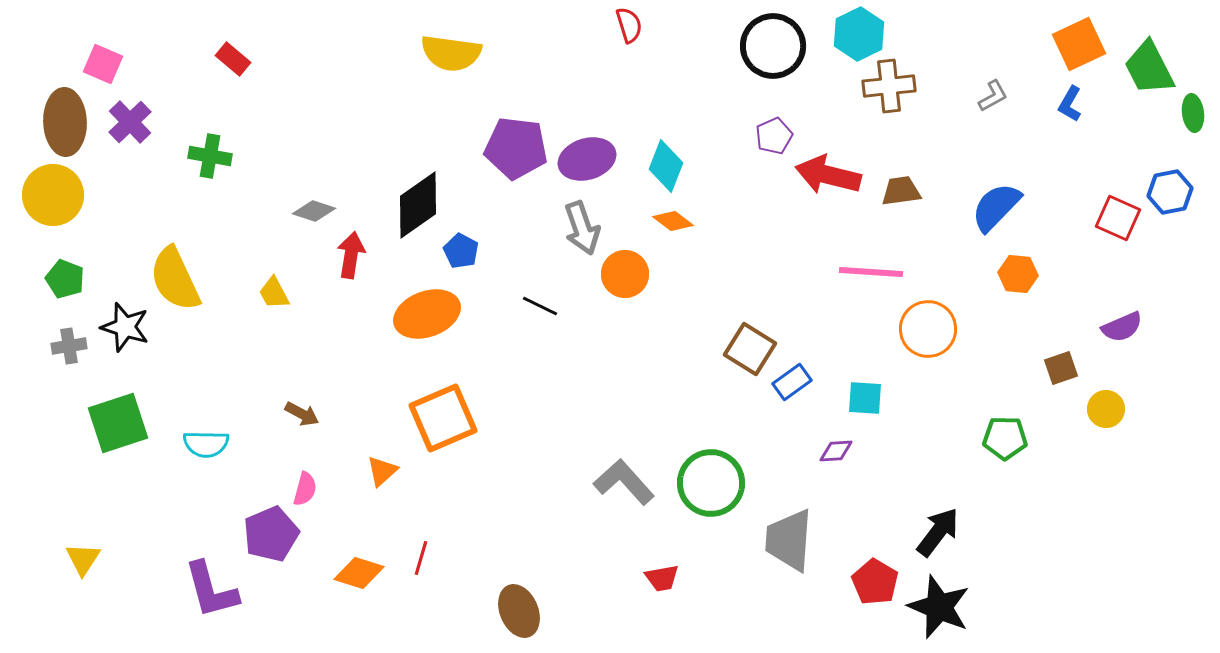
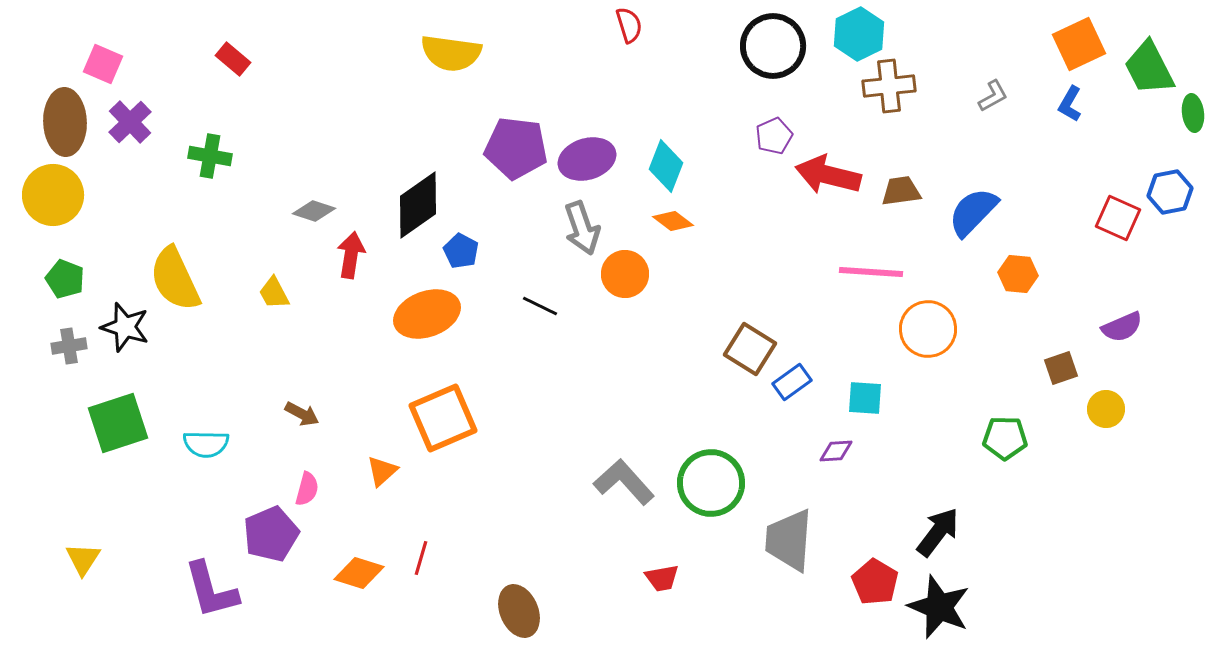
blue semicircle at (996, 207): moved 23 px left, 5 px down
pink semicircle at (305, 489): moved 2 px right
